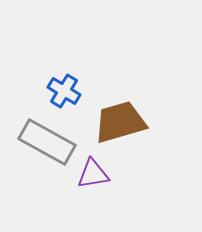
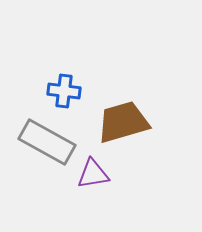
blue cross: rotated 24 degrees counterclockwise
brown trapezoid: moved 3 px right
